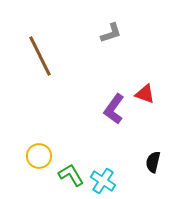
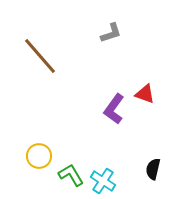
brown line: rotated 15 degrees counterclockwise
black semicircle: moved 7 px down
